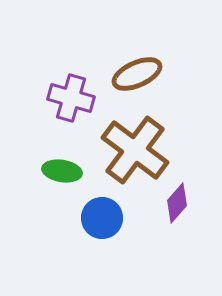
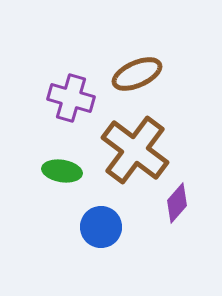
blue circle: moved 1 px left, 9 px down
